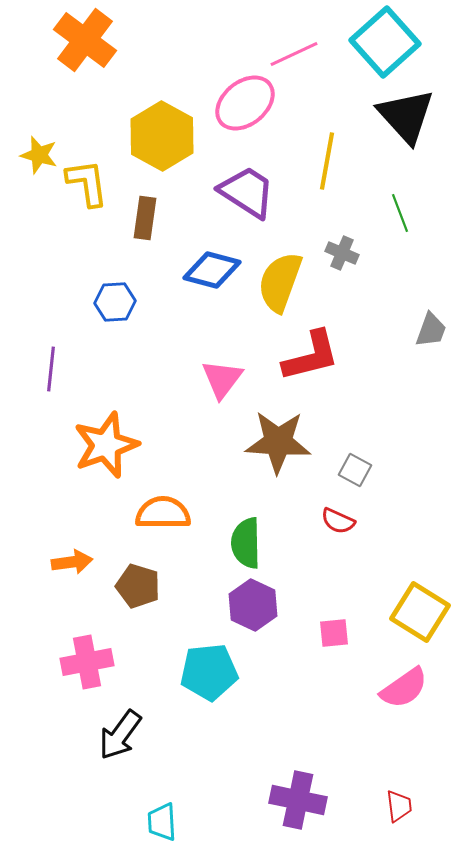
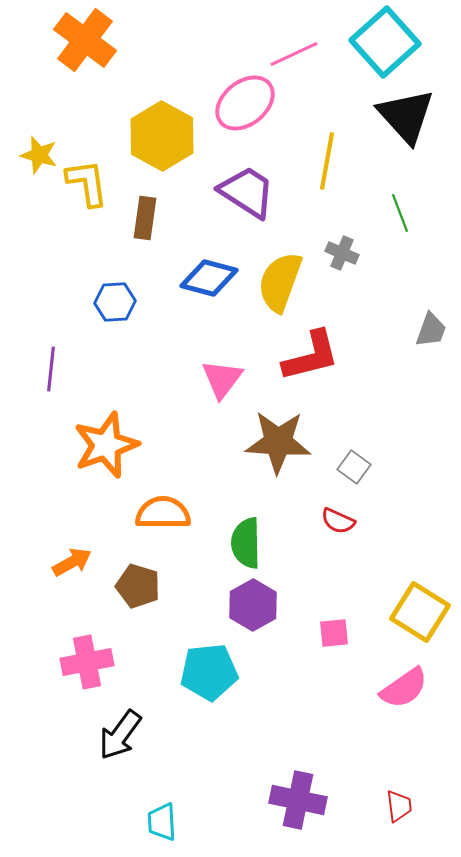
blue diamond: moved 3 px left, 8 px down
gray square: moved 1 px left, 3 px up; rotated 8 degrees clockwise
orange arrow: rotated 21 degrees counterclockwise
purple hexagon: rotated 6 degrees clockwise
